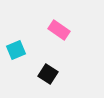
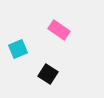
cyan square: moved 2 px right, 1 px up
